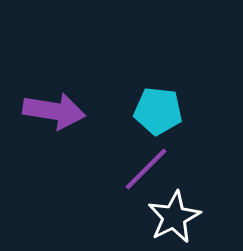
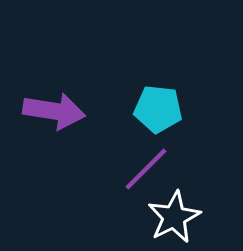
cyan pentagon: moved 2 px up
